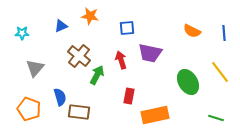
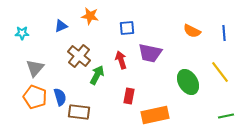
orange pentagon: moved 6 px right, 12 px up
green line: moved 10 px right, 2 px up; rotated 28 degrees counterclockwise
